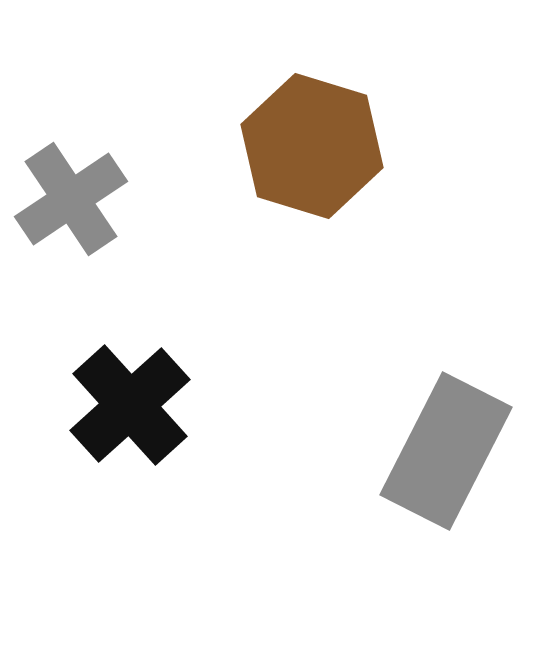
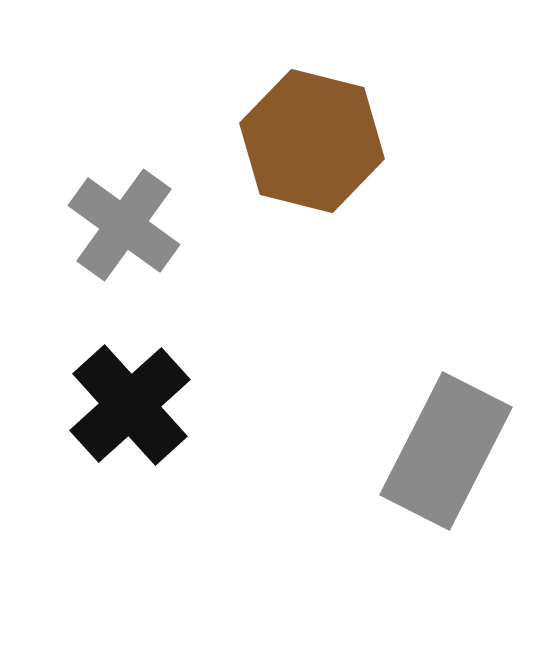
brown hexagon: moved 5 px up; rotated 3 degrees counterclockwise
gray cross: moved 53 px right, 26 px down; rotated 20 degrees counterclockwise
